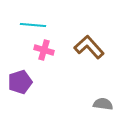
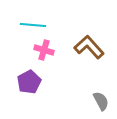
purple pentagon: moved 9 px right; rotated 10 degrees counterclockwise
gray semicircle: moved 2 px left, 3 px up; rotated 54 degrees clockwise
